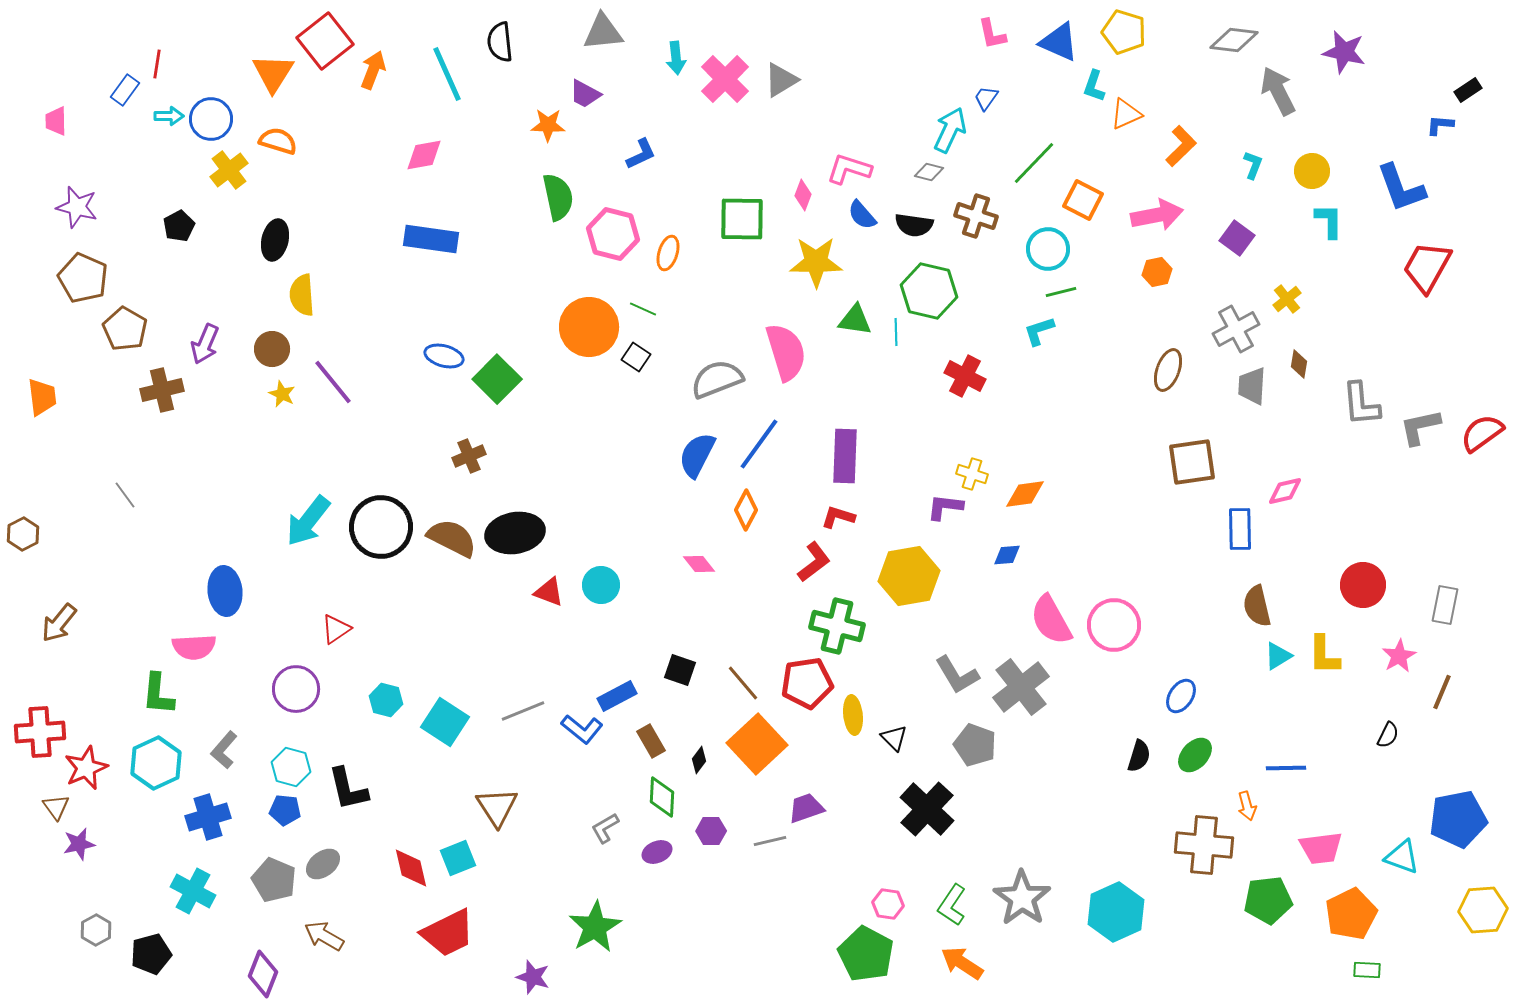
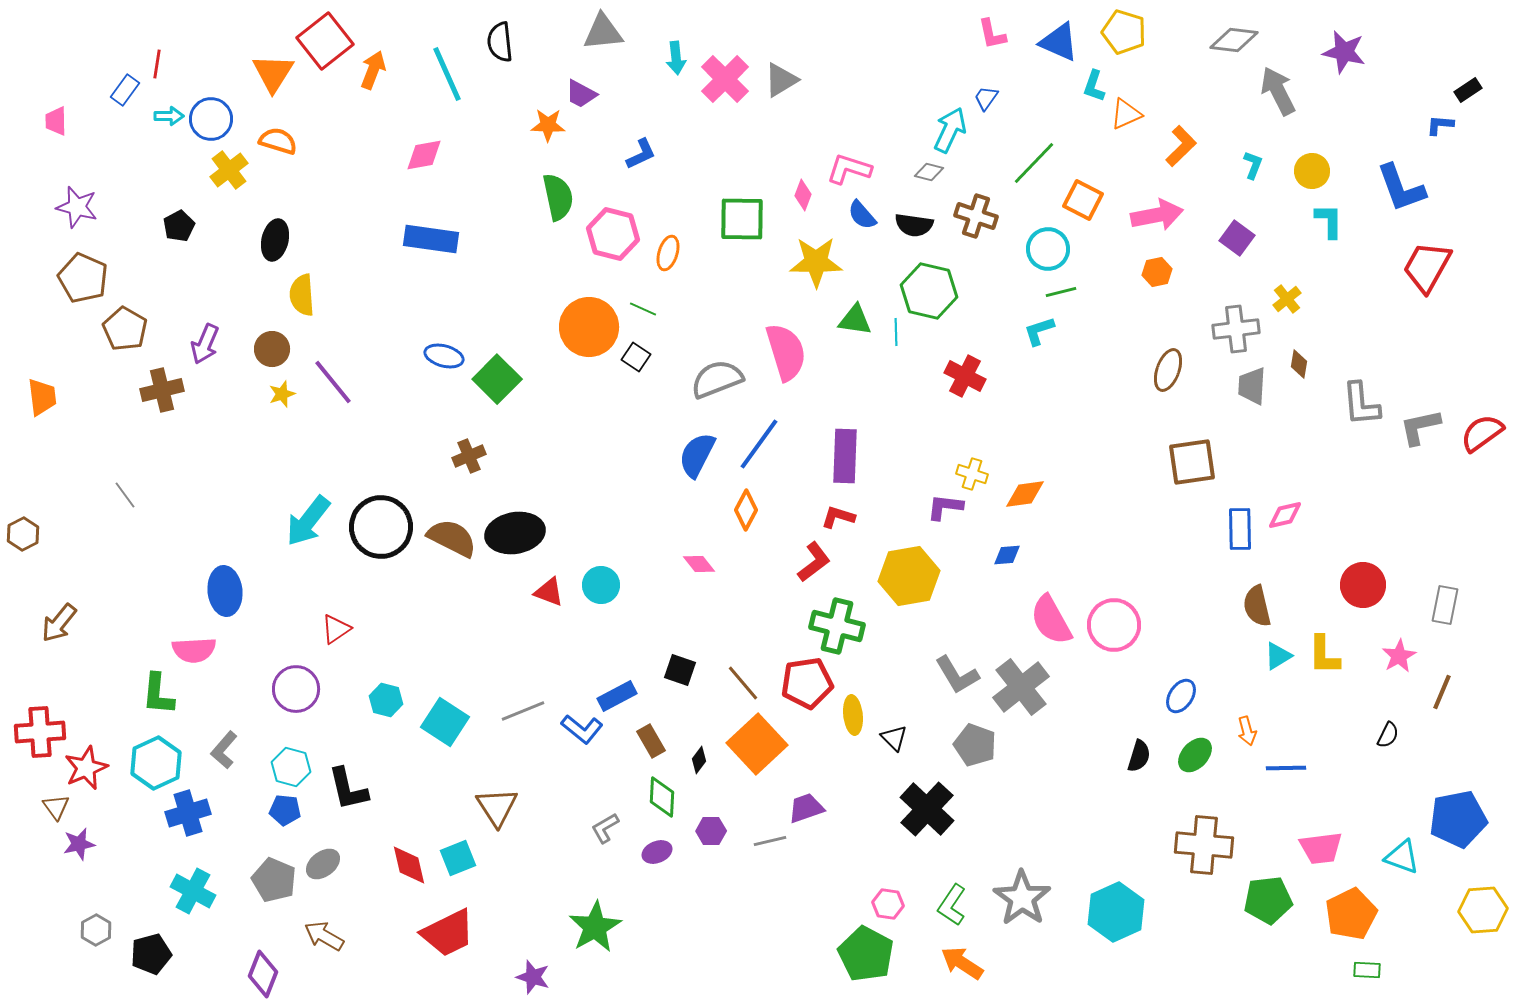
purple trapezoid at (585, 94): moved 4 px left
gray cross at (1236, 329): rotated 21 degrees clockwise
yellow star at (282, 394): rotated 28 degrees clockwise
pink diamond at (1285, 491): moved 24 px down
pink semicircle at (194, 647): moved 3 px down
orange arrow at (1247, 806): moved 75 px up
blue cross at (208, 817): moved 20 px left, 4 px up
red diamond at (411, 868): moved 2 px left, 3 px up
